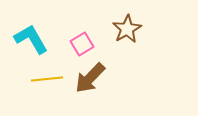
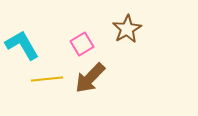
cyan L-shape: moved 9 px left, 6 px down
